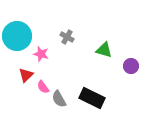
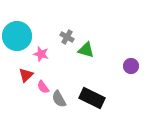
green triangle: moved 18 px left
